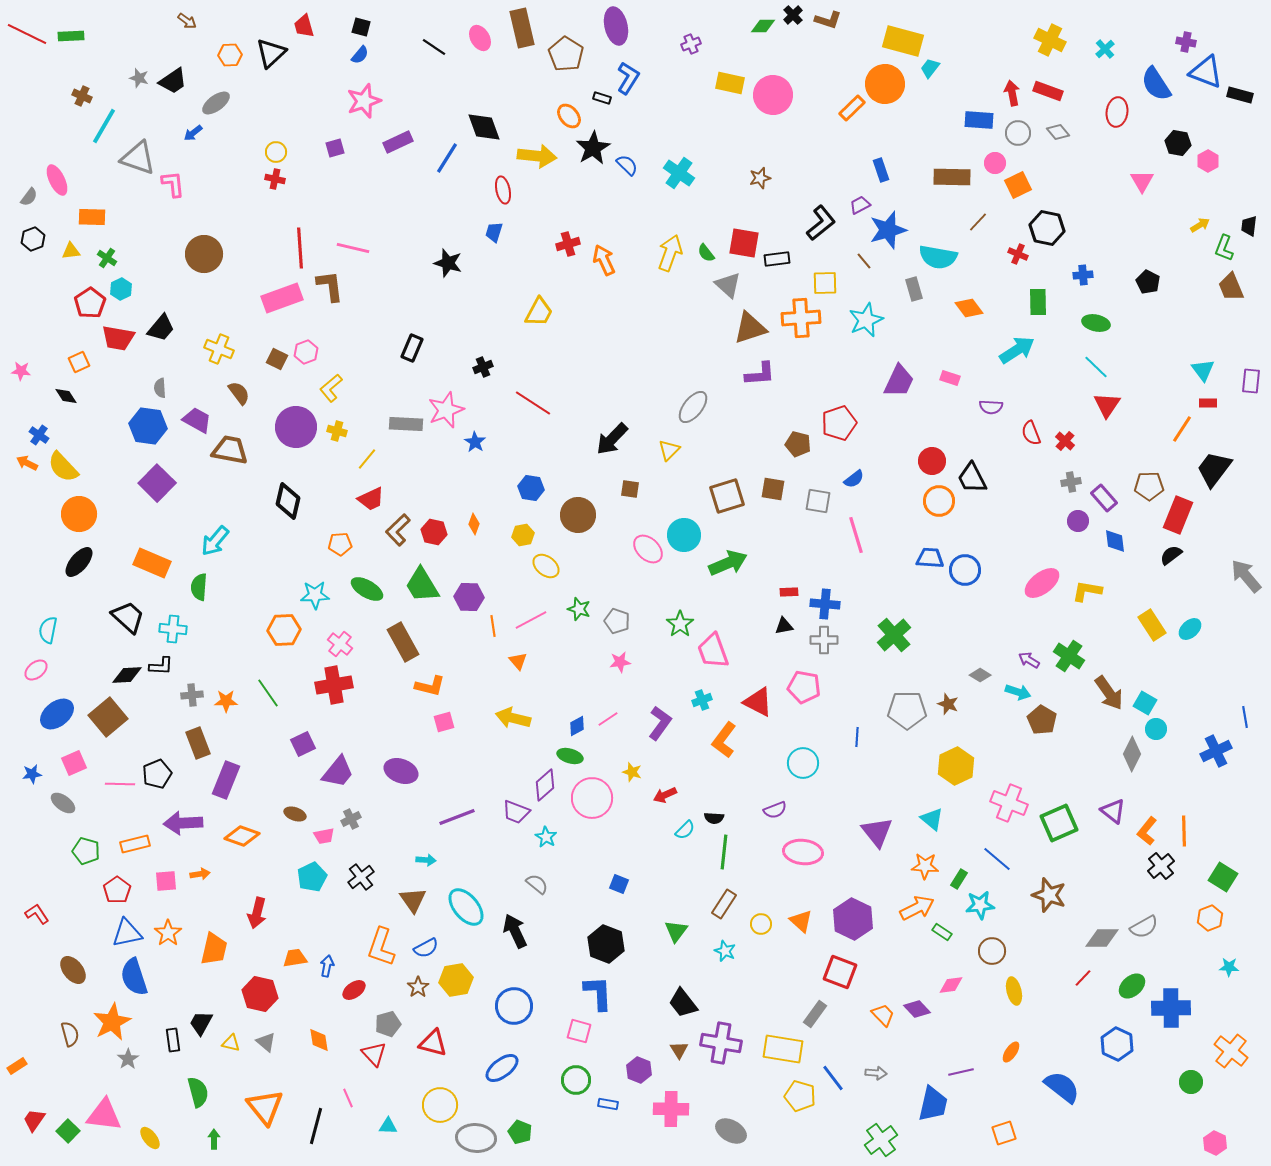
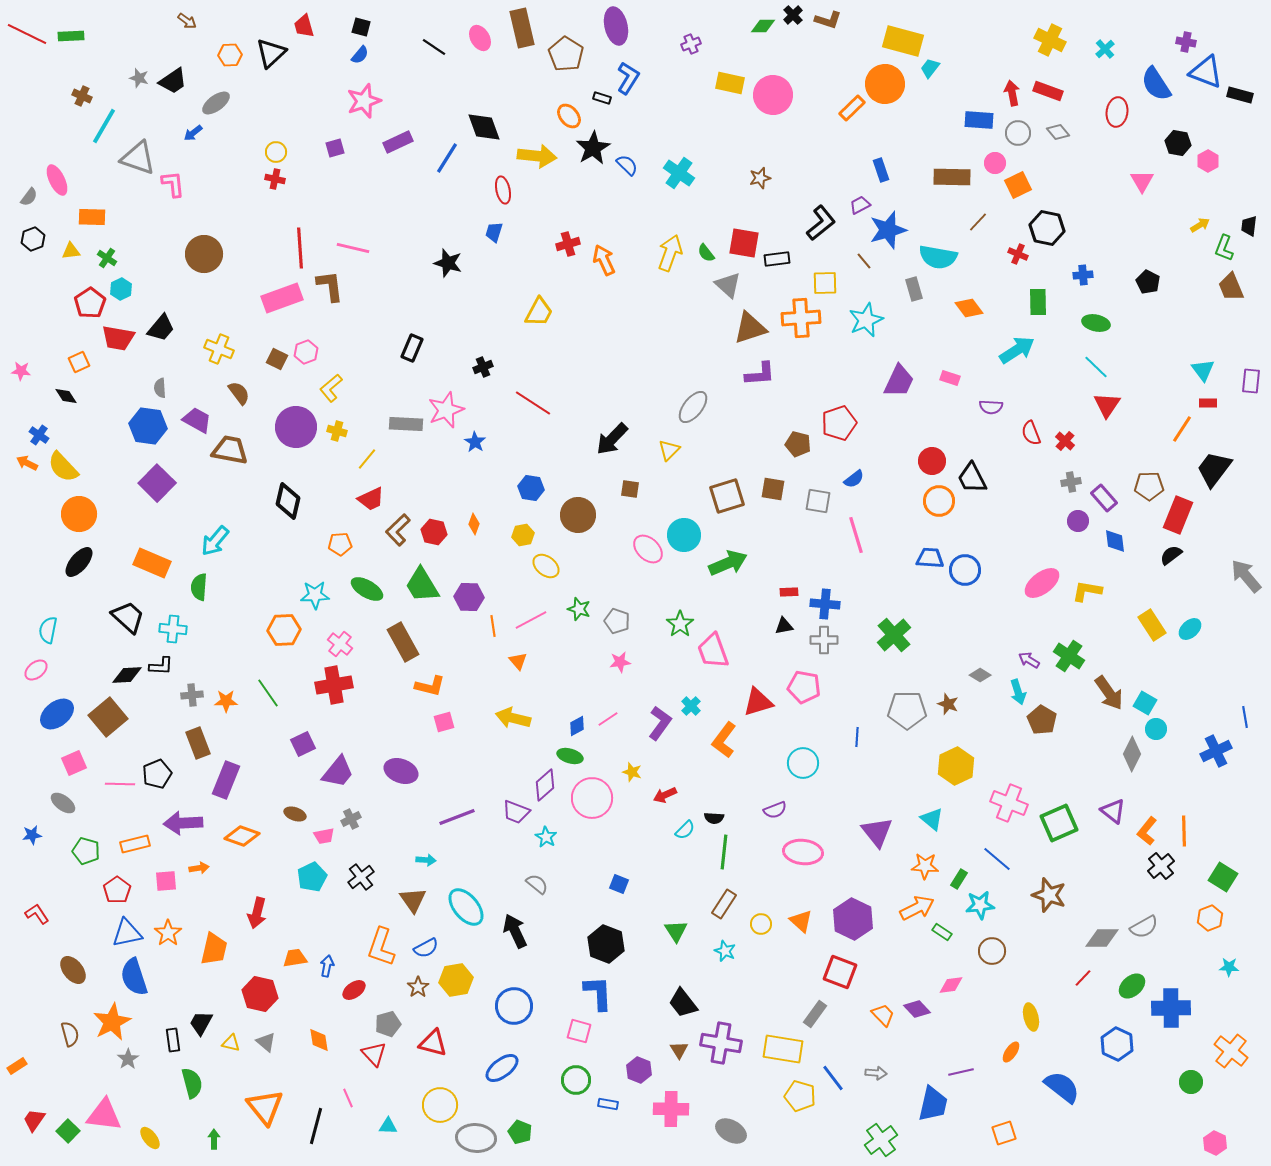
cyan arrow at (1018, 692): rotated 55 degrees clockwise
cyan cross at (702, 700): moved 11 px left, 6 px down; rotated 24 degrees counterclockwise
red triangle at (758, 702): rotated 44 degrees counterclockwise
blue star at (32, 774): moved 61 px down
orange arrow at (200, 874): moved 1 px left, 6 px up
green triangle at (676, 931): rotated 10 degrees counterclockwise
yellow ellipse at (1014, 991): moved 17 px right, 26 px down
green semicircle at (198, 1092): moved 6 px left, 9 px up
